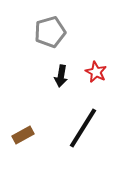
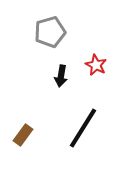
red star: moved 7 px up
brown rectangle: rotated 25 degrees counterclockwise
